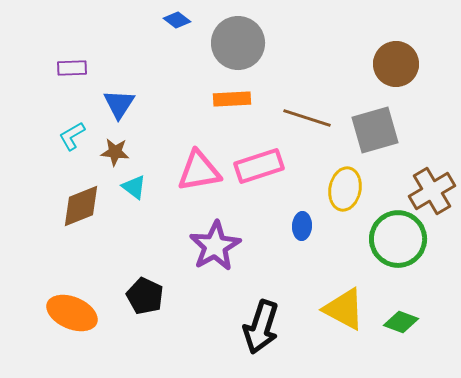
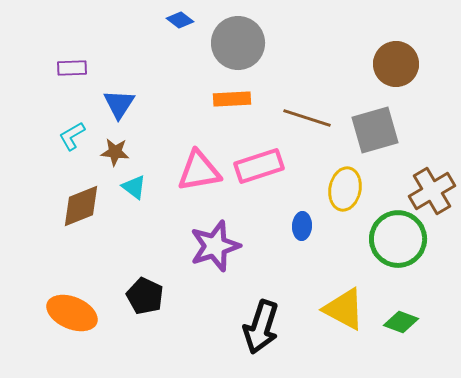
blue diamond: moved 3 px right
purple star: rotated 12 degrees clockwise
